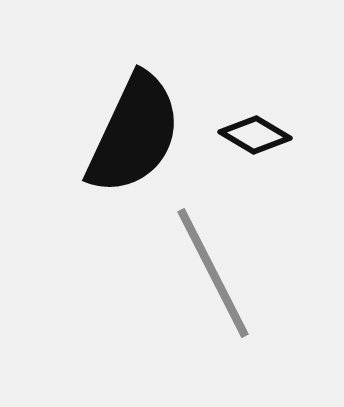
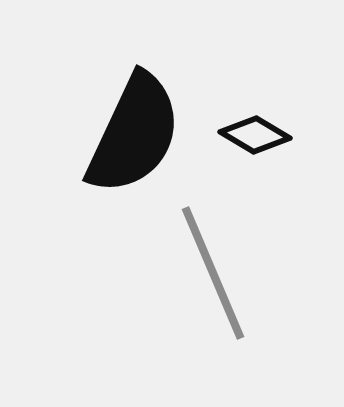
gray line: rotated 4 degrees clockwise
